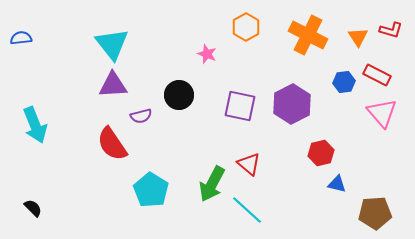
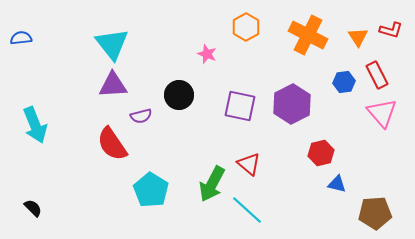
red rectangle: rotated 36 degrees clockwise
